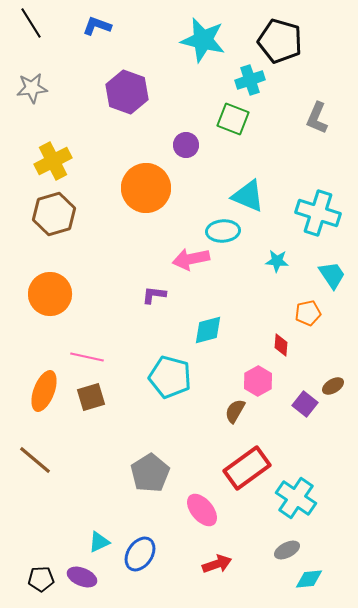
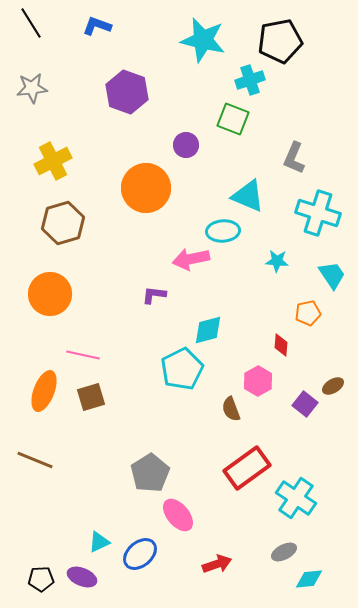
black pentagon at (280, 41): rotated 27 degrees counterclockwise
gray L-shape at (317, 118): moved 23 px left, 40 px down
brown hexagon at (54, 214): moved 9 px right, 9 px down
pink line at (87, 357): moved 4 px left, 2 px up
cyan pentagon at (170, 377): moved 12 px right, 8 px up; rotated 30 degrees clockwise
brown semicircle at (235, 411): moved 4 px left, 2 px up; rotated 50 degrees counterclockwise
brown line at (35, 460): rotated 18 degrees counterclockwise
pink ellipse at (202, 510): moved 24 px left, 5 px down
gray ellipse at (287, 550): moved 3 px left, 2 px down
blue ellipse at (140, 554): rotated 16 degrees clockwise
